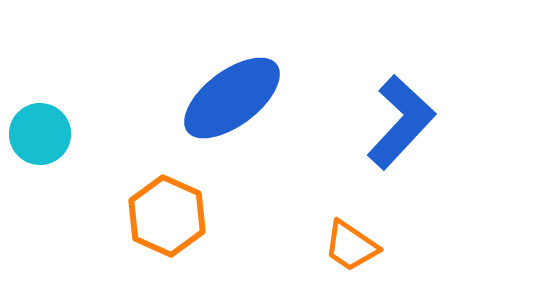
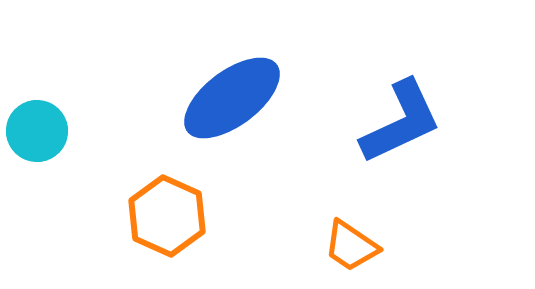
blue L-shape: rotated 22 degrees clockwise
cyan circle: moved 3 px left, 3 px up
